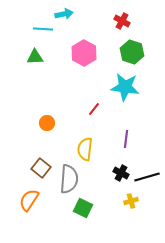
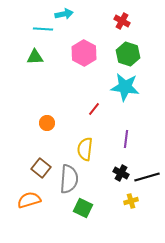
green hexagon: moved 4 px left, 2 px down
orange semicircle: rotated 40 degrees clockwise
